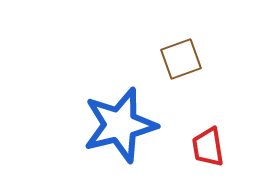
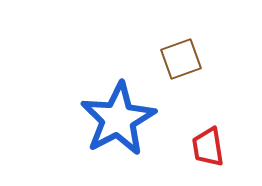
blue star: moved 2 px left, 6 px up; rotated 14 degrees counterclockwise
